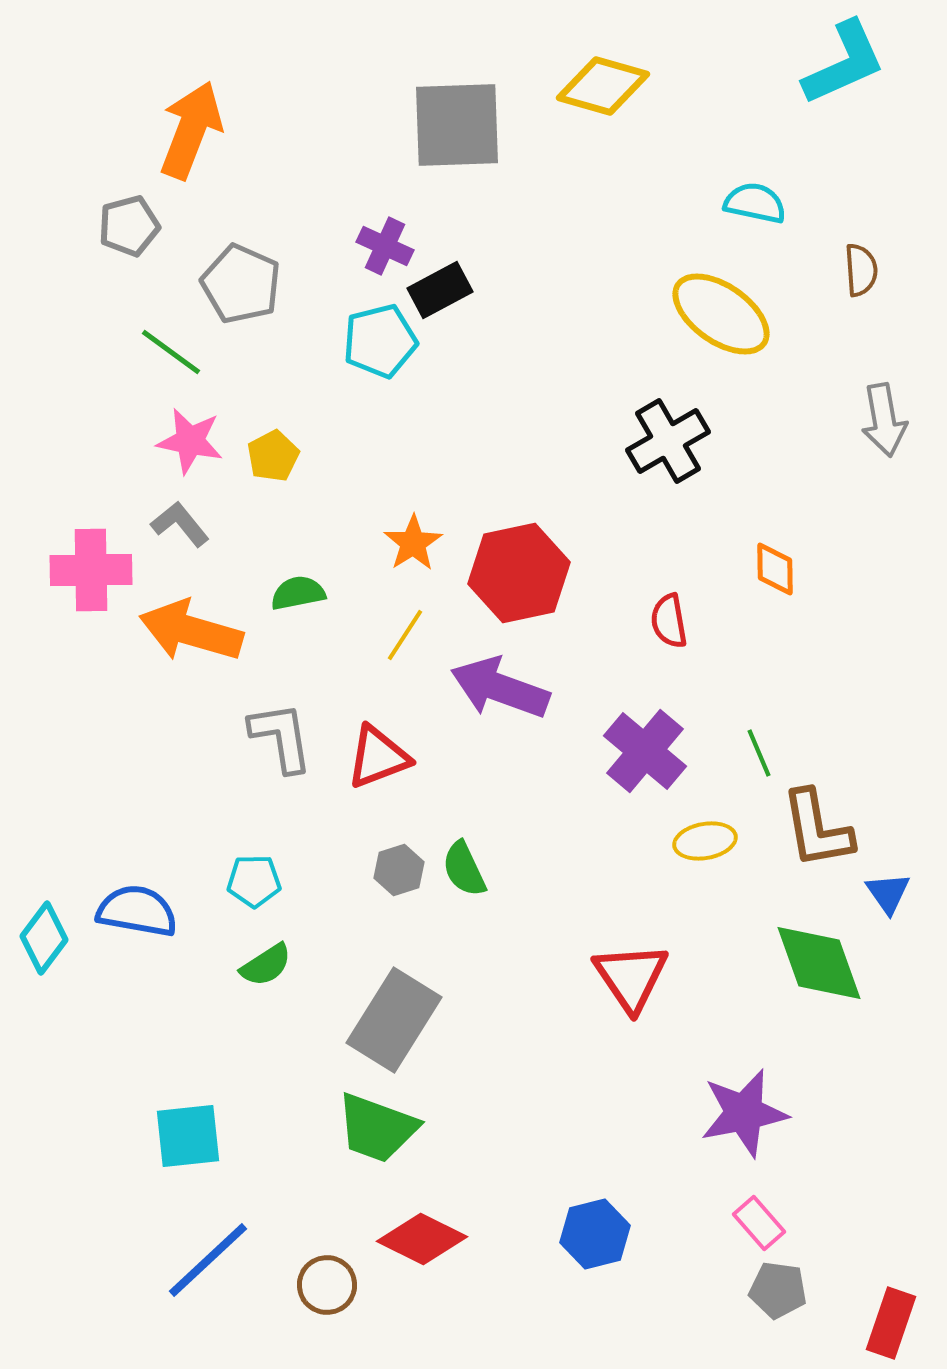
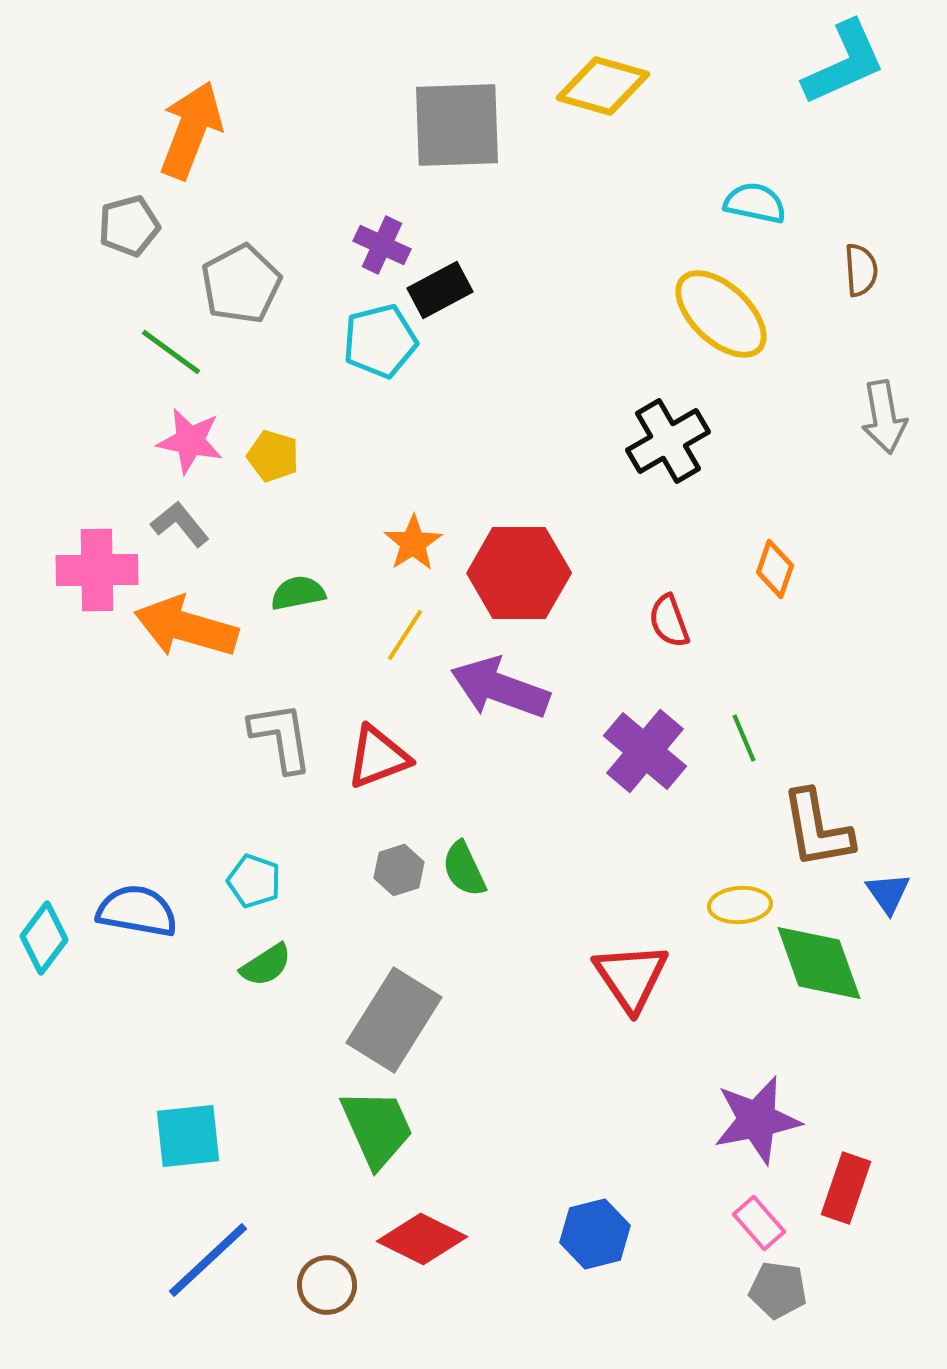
purple cross at (385, 246): moved 3 px left, 1 px up
gray pentagon at (241, 284): rotated 20 degrees clockwise
yellow ellipse at (721, 314): rotated 8 degrees clockwise
gray arrow at (884, 420): moved 3 px up
yellow pentagon at (273, 456): rotated 27 degrees counterclockwise
orange diamond at (775, 569): rotated 20 degrees clockwise
pink cross at (91, 570): moved 6 px right
red hexagon at (519, 573): rotated 12 degrees clockwise
red semicircle at (669, 621): rotated 10 degrees counterclockwise
orange arrow at (191, 631): moved 5 px left, 4 px up
green line at (759, 753): moved 15 px left, 15 px up
yellow ellipse at (705, 841): moved 35 px right, 64 px down; rotated 6 degrees clockwise
cyan pentagon at (254, 881): rotated 20 degrees clockwise
purple star at (744, 1113): moved 13 px right, 7 px down
green trapezoid at (377, 1128): rotated 134 degrees counterclockwise
red rectangle at (891, 1323): moved 45 px left, 135 px up
